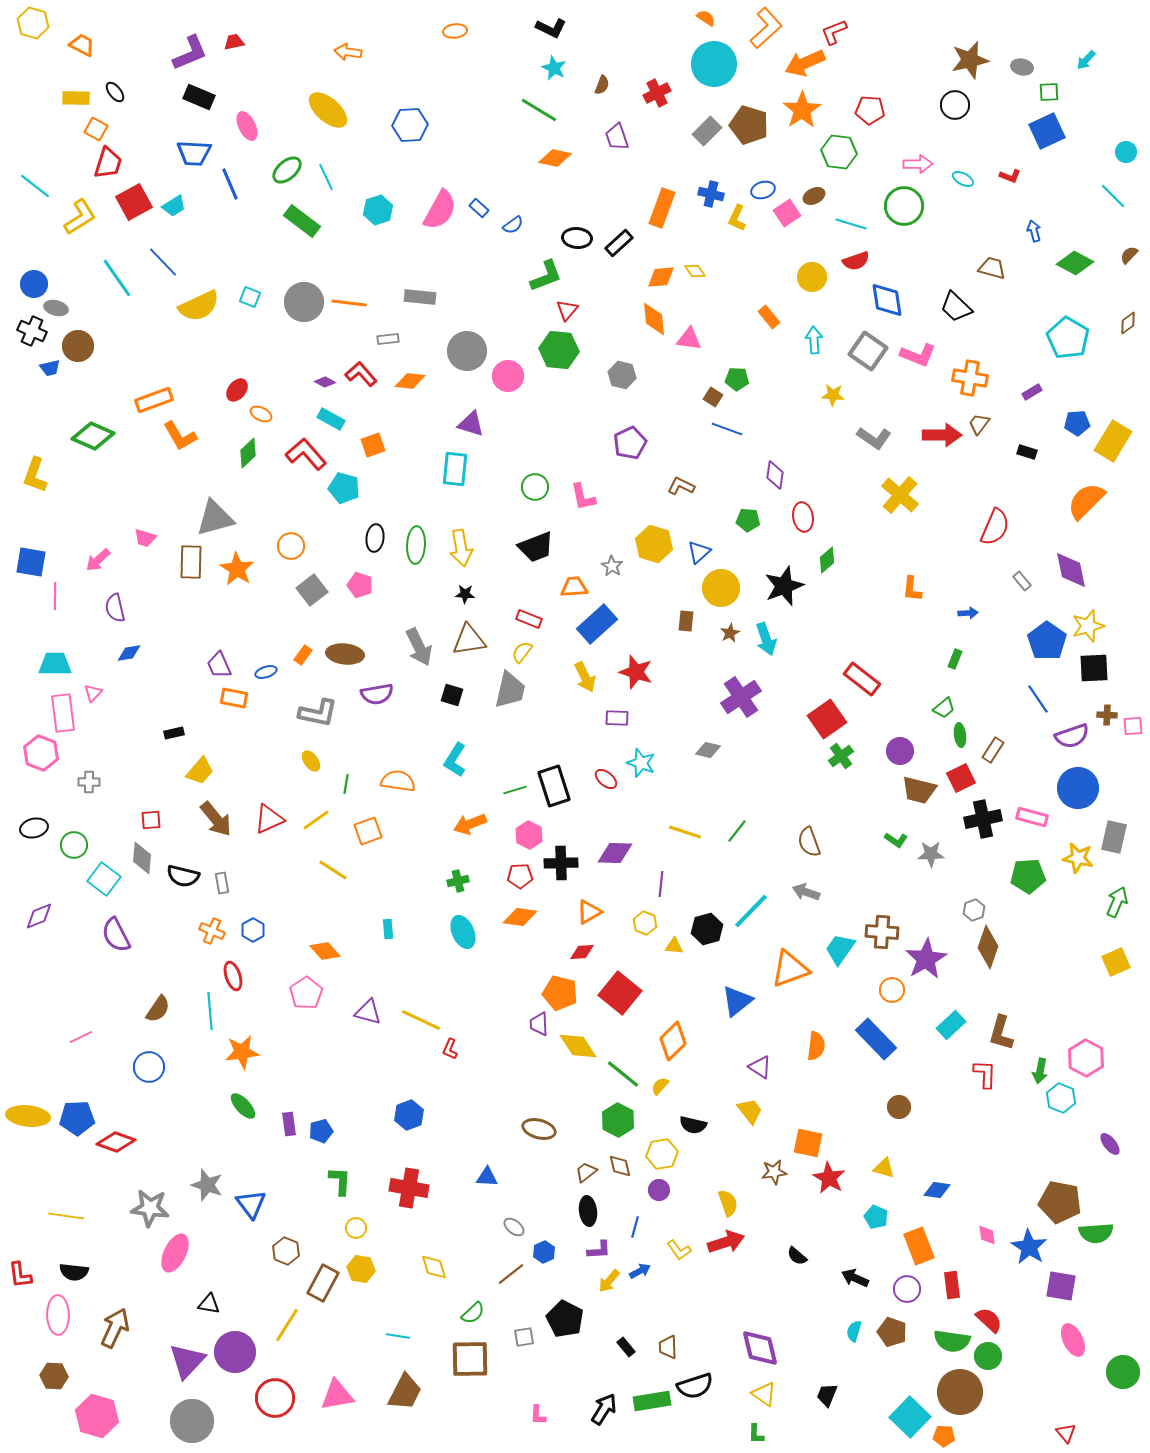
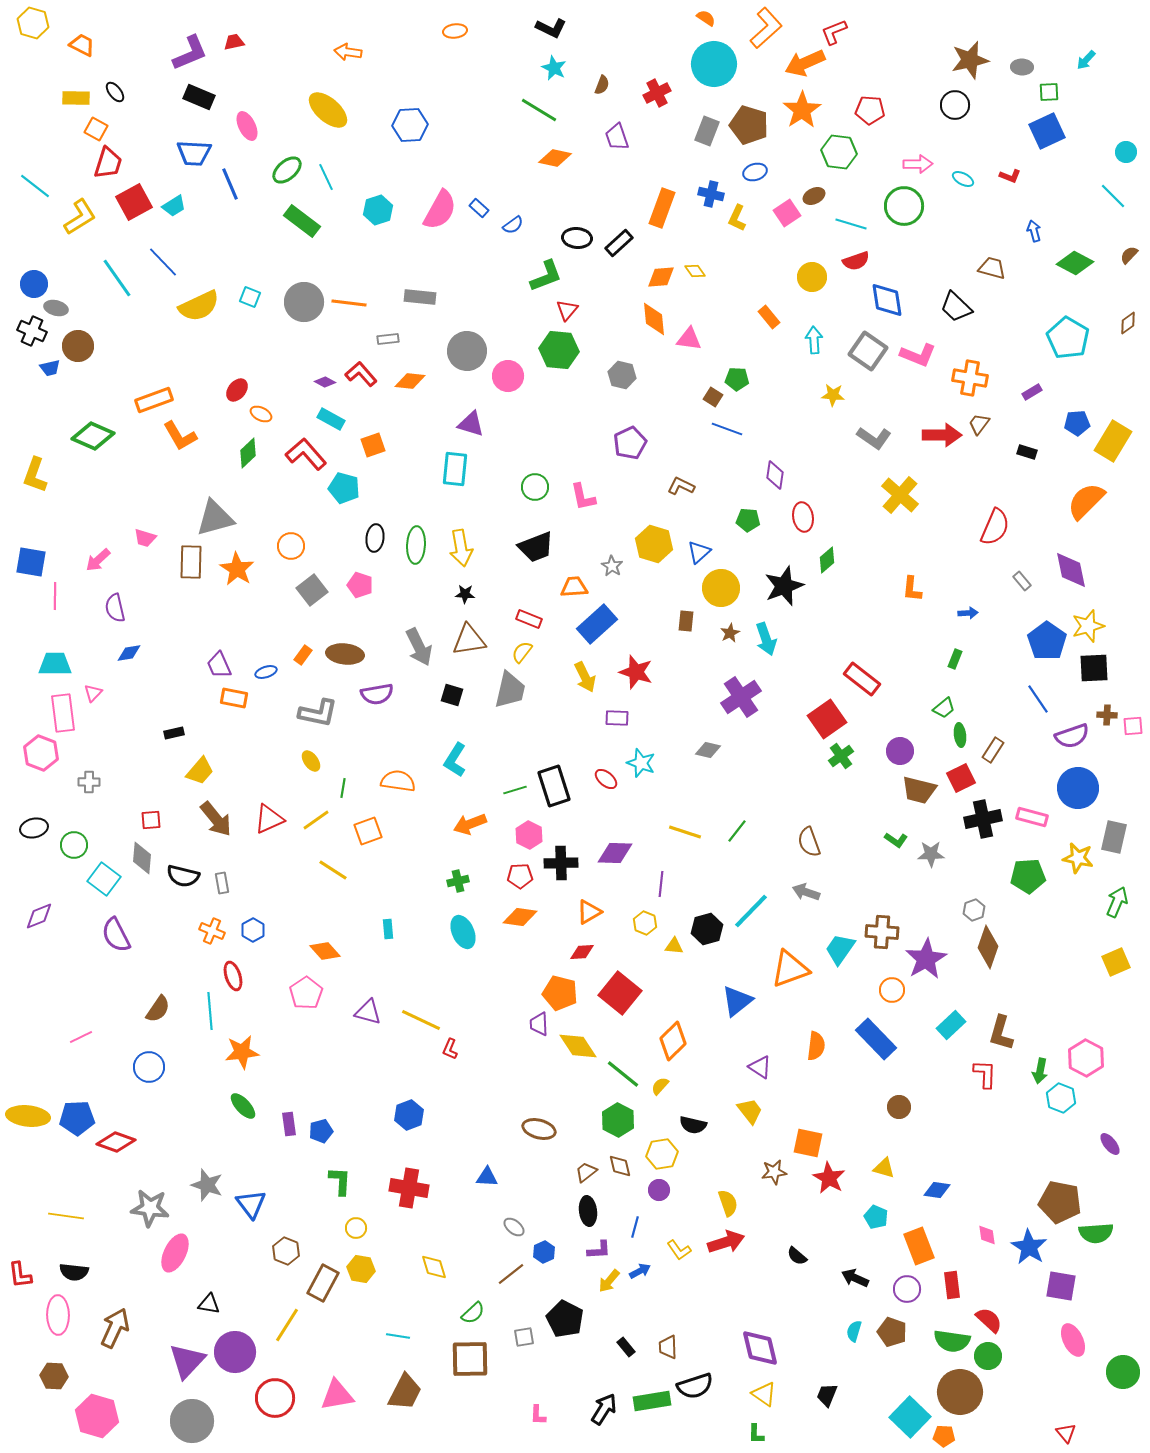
gray ellipse at (1022, 67): rotated 10 degrees counterclockwise
gray rectangle at (707, 131): rotated 24 degrees counterclockwise
blue ellipse at (763, 190): moved 8 px left, 18 px up
green line at (346, 784): moved 3 px left, 4 px down
